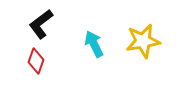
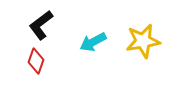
black L-shape: moved 1 px down
cyan arrow: moved 1 px left, 2 px up; rotated 92 degrees counterclockwise
